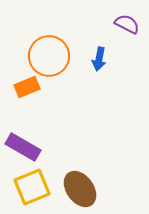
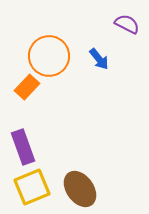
blue arrow: rotated 50 degrees counterclockwise
orange rectangle: rotated 25 degrees counterclockwise
purple rectangle: rotated 40 degrees clockwise
